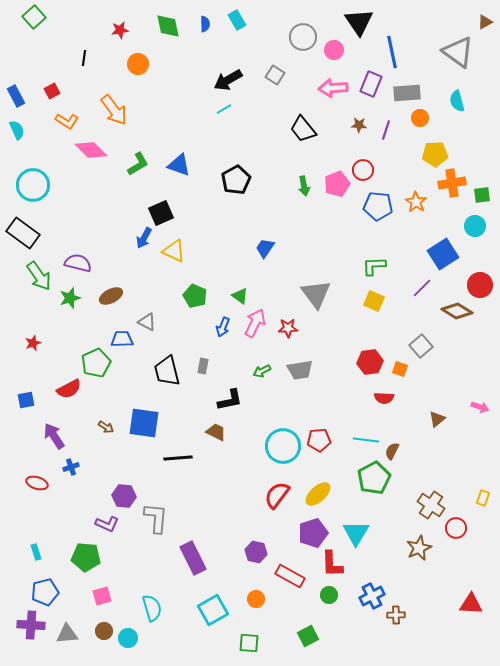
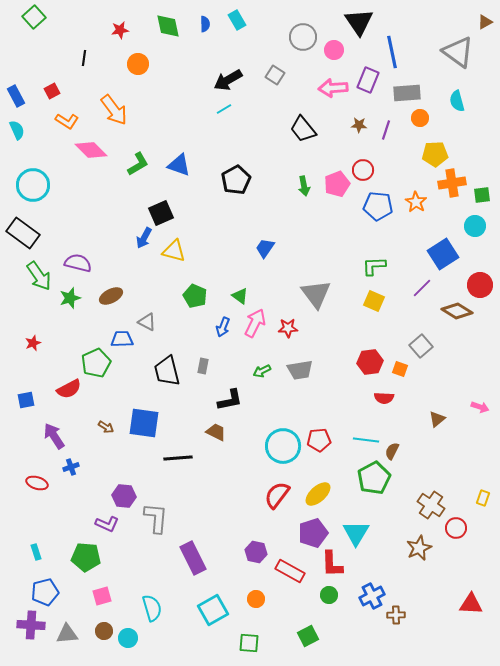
purple rectangle at (371, 84): moved 3 px left, 4 px up
yellow triangle at (174, 251): rotated 10 degrees counterclockwise
red rectangle at (290, 576): moved 5 px up
